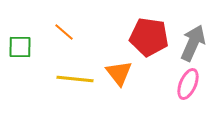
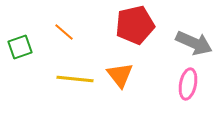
red pentagon: moved 14 px left, 12 px up; rotated 21 degrees counterclockwise
gray arrow: moved 1 px right; rotated 90 degrees clockwise
green square: rotated 20 degrees counterclockwise
orange triangle: moved 1 px right, 2 px down
pink ellipse: rotated 12 degrees counterclockwise
